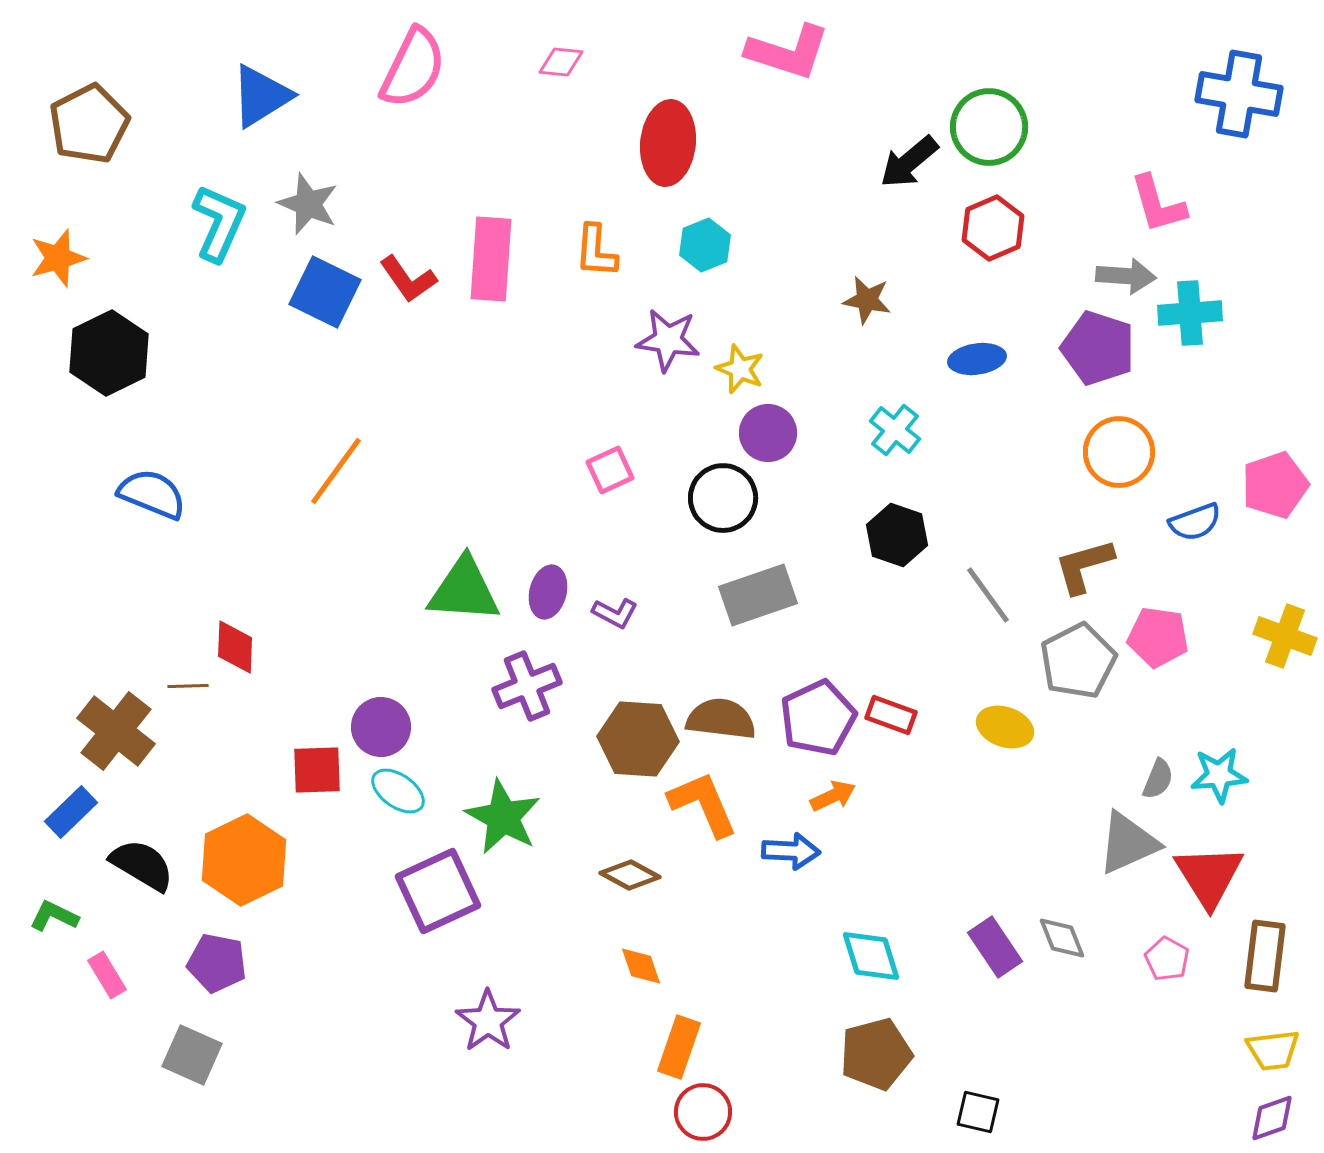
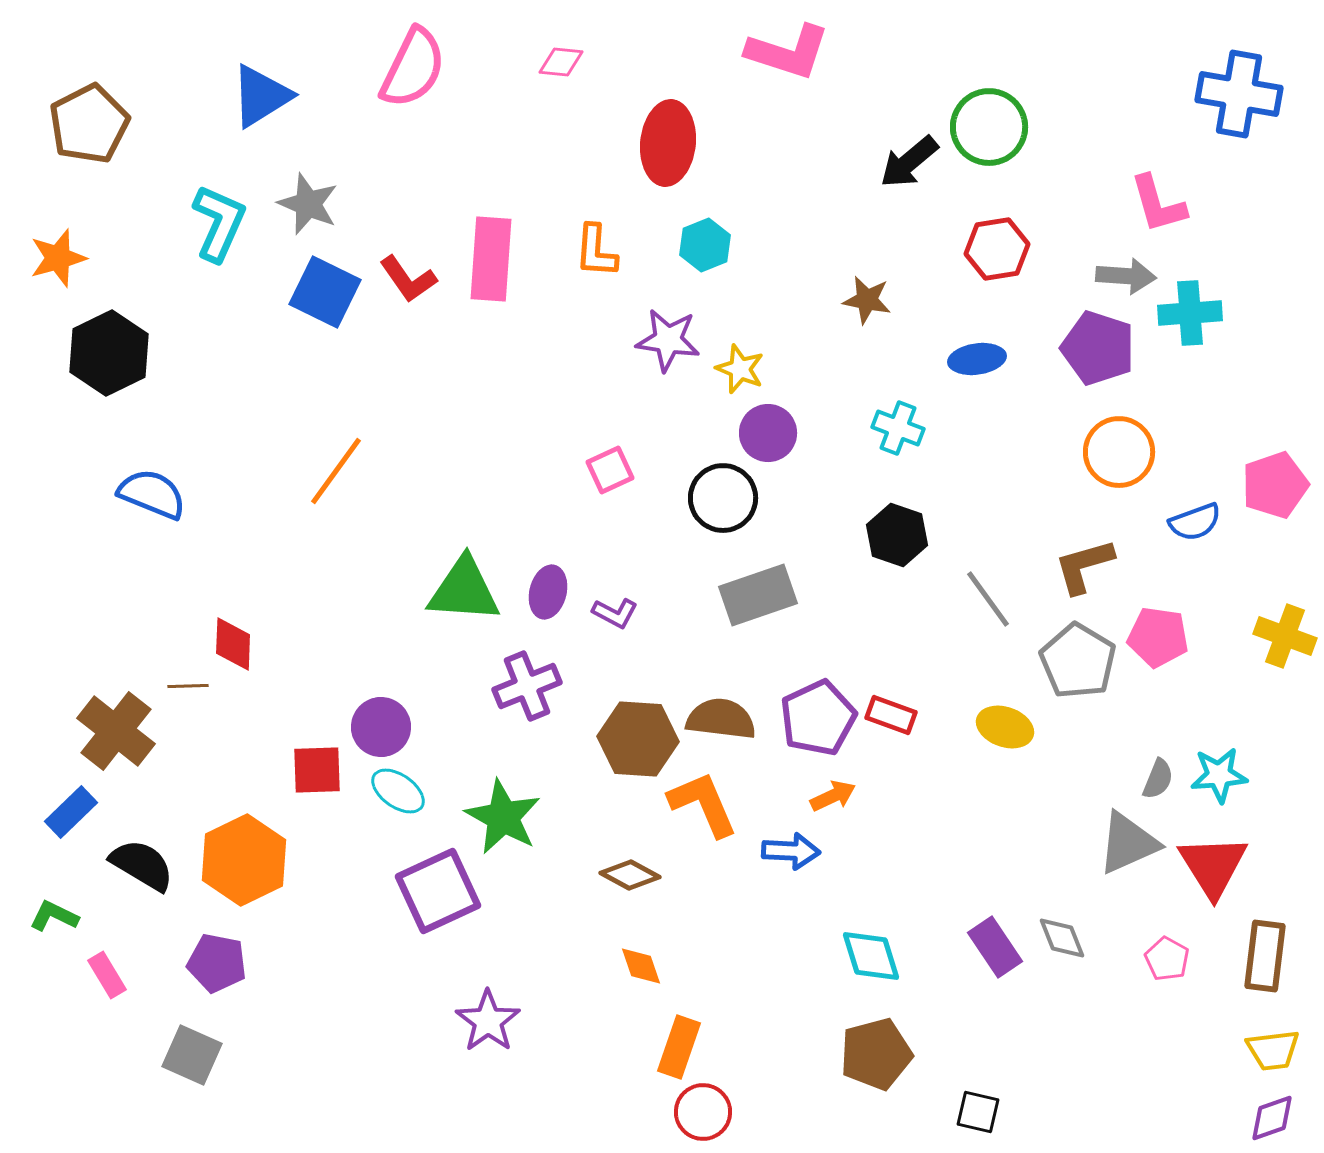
red hexagon at (993, 228): moved 4 px right, 21 px down; rotated 14 degrees clockwise
cyan cross at (895, 430): moved 3 px right, 2 px up; rotated 18 degrees counterclockwise
gray line at (988, 595): moved 4 px down
red diamond at (235, 647): moved 2 px left, 3 px up
gray pentagon at (1078, 661): rotated 14 degrees counterclockwise
red triangle at (1209, 876): moved 4 px right, 10 px up
